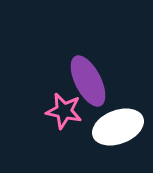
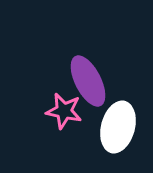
white ellipse: rotated 54 degrees counterclockwise
